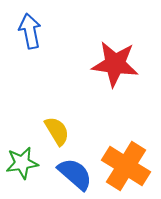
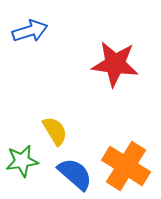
blue arrow: rotated 84 degrees clockwise
yellow semicircle: moved 2 px left
green star: moved 2 px up
